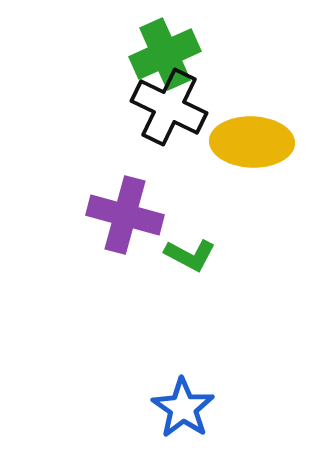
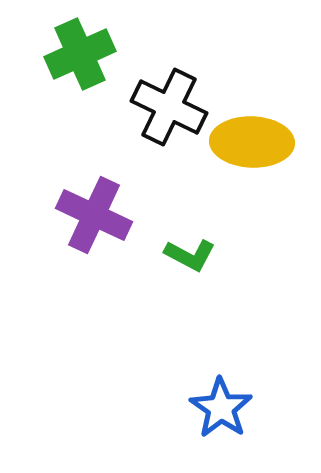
green cross: moved 85 px left
purple cross: moved 31 px left; rotated 10 degrees clockwise
blue star: moved 38 px right
